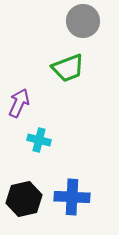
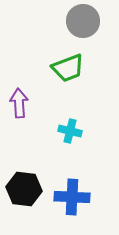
purple arrow: rotated 28 degrees counterclockwise
cyan cross: moved 31 px right, 9 px up
black hexagon: moved 10 px up; rotated 20 degrees clockwise
